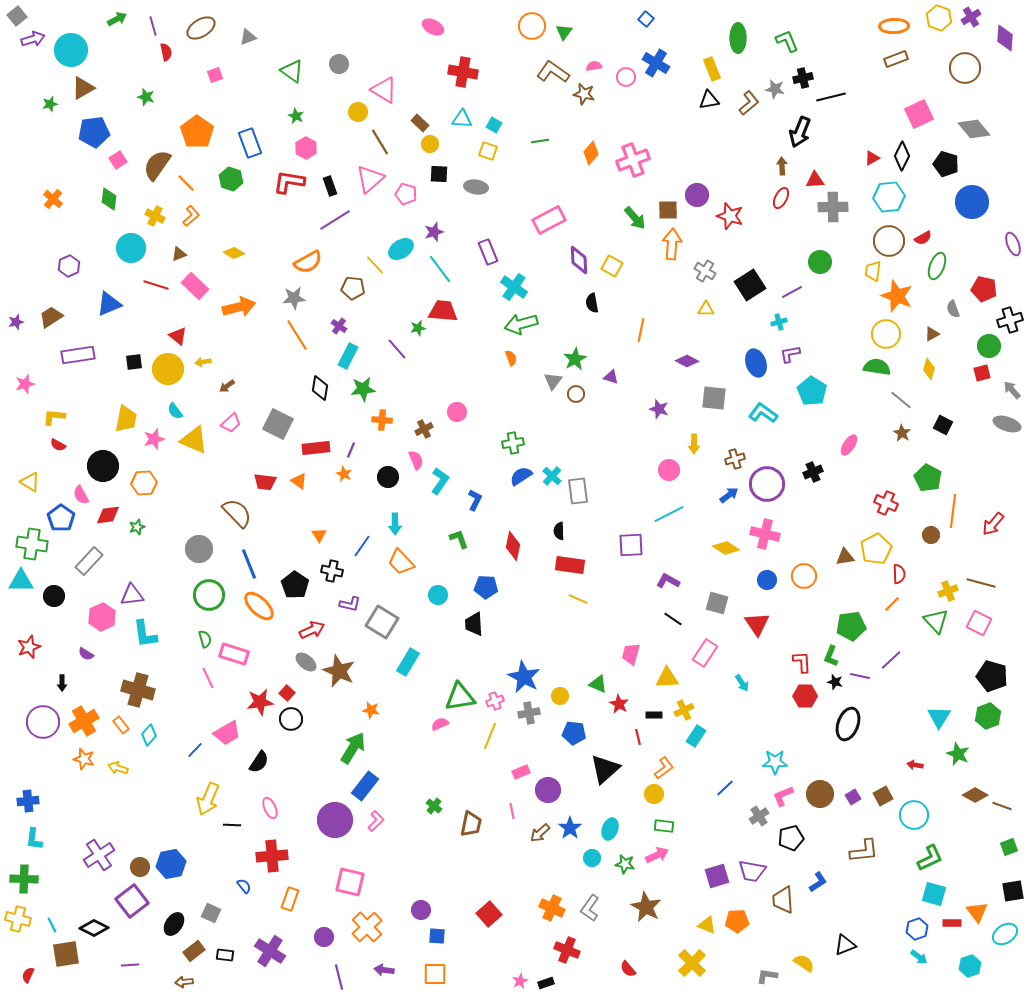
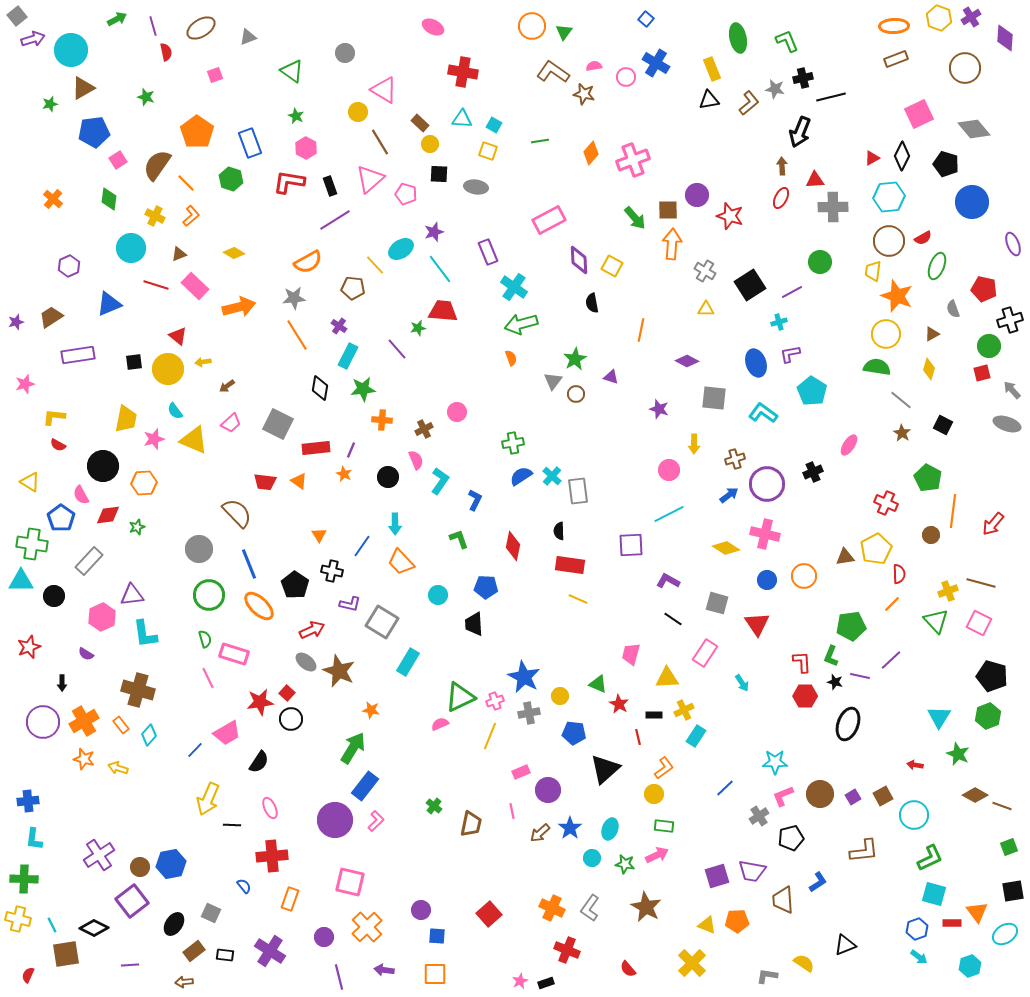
green ellipse at (738, 38): rotated 12 degrees counterclockwise
gray circle at (339, 64): moved 6 px right, 11 px up
green triangle at (460, 697): rotated 16 degrees counterclockwise
